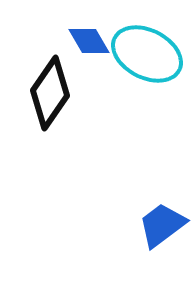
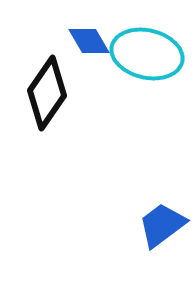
cyan ellipse: rotated 14 degrees counterclockwise
black diamond: moved 3 px left
